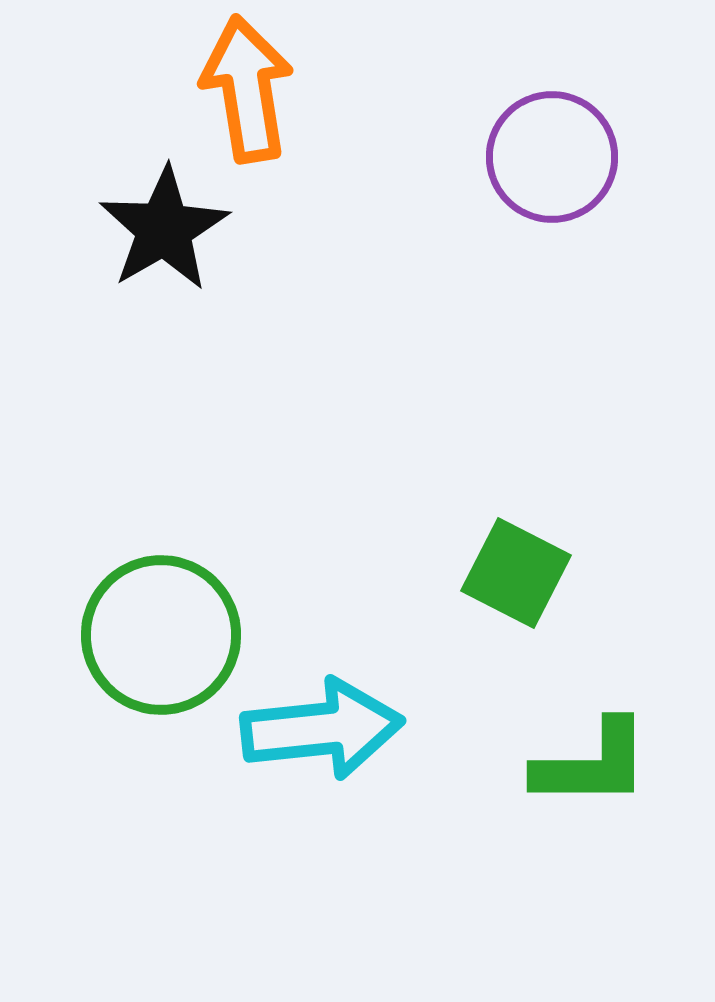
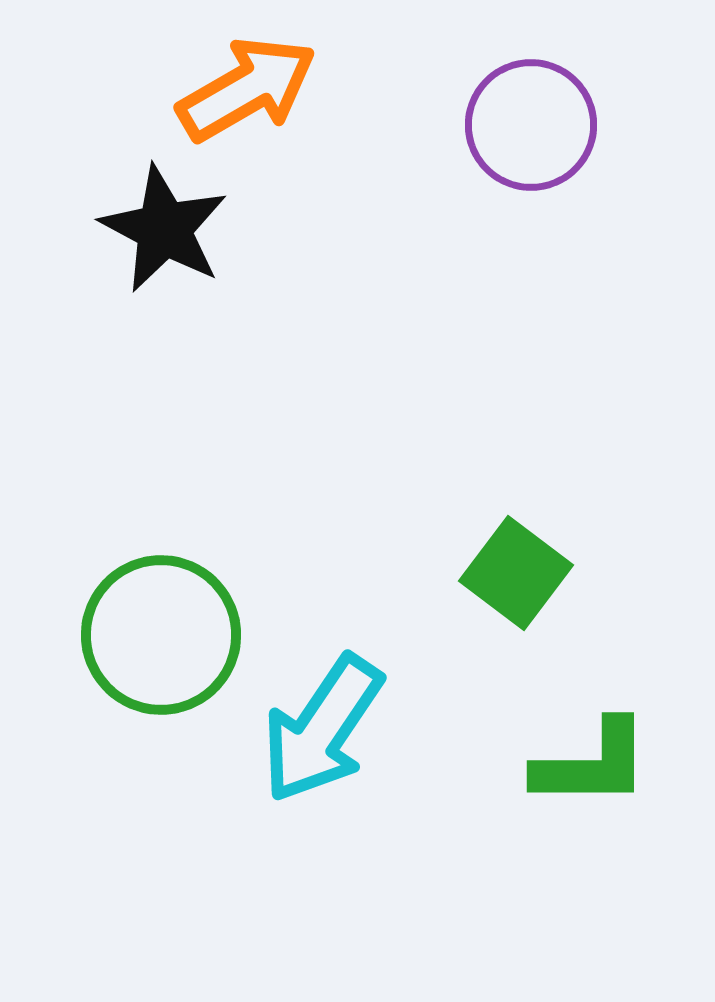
orange arrow: rotated 69 degrees clockwise
purple circle: moved 21 px left, 32 px up
black star: rotated 14 degrees counterclockwise
green square: rotated 10 degrees clockwise
cyan arrow: rotated 130 degrees clockwise
